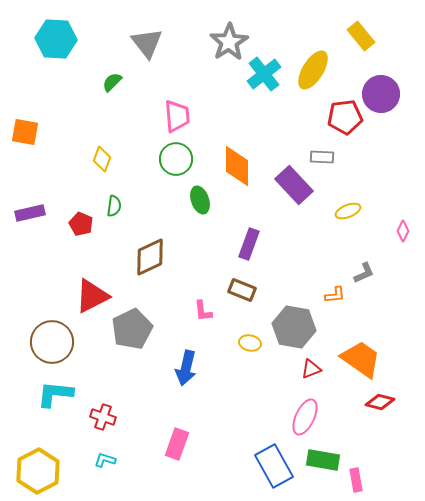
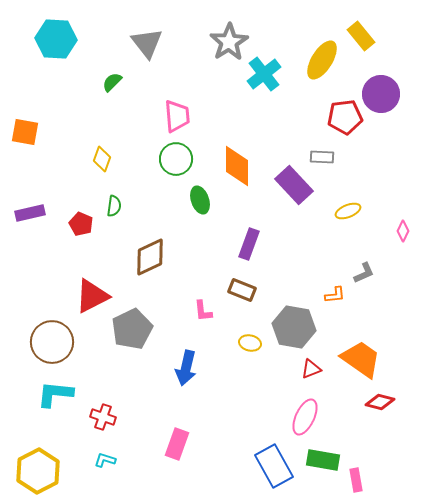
yellow ellipse at (313, 70): moved 9 px right, 10 px up
